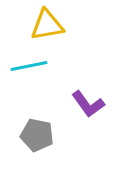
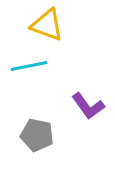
yellow triangle: rotated 30 degrees clockwise
purple L-shape: moved 2 px down
